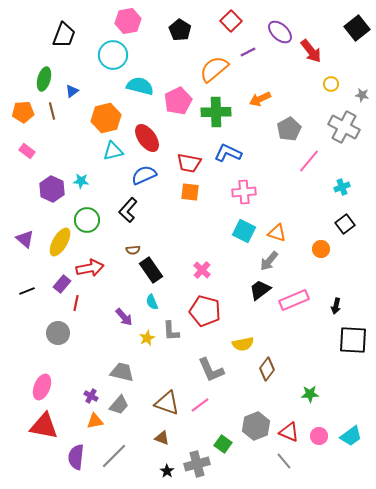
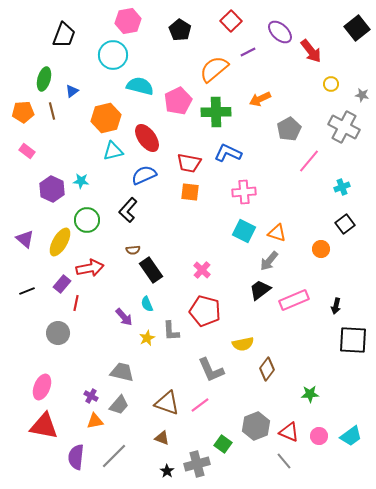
cyan semicircle at (152, 302): moved 5 px left, 2 px down
